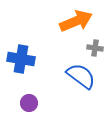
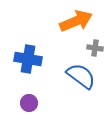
blue cross: moved 7 px right
